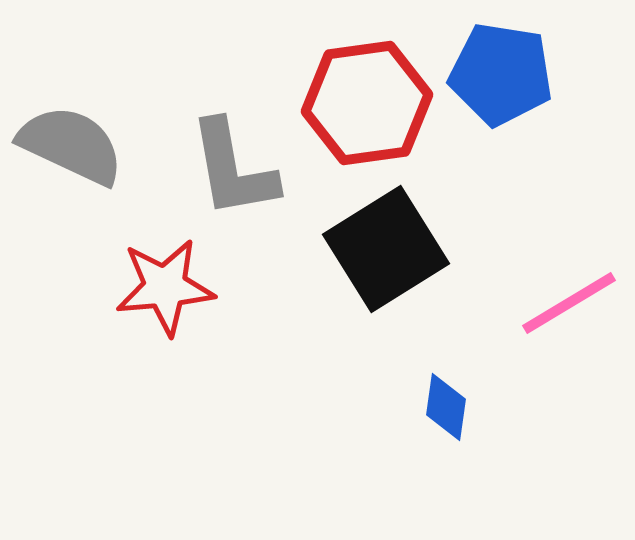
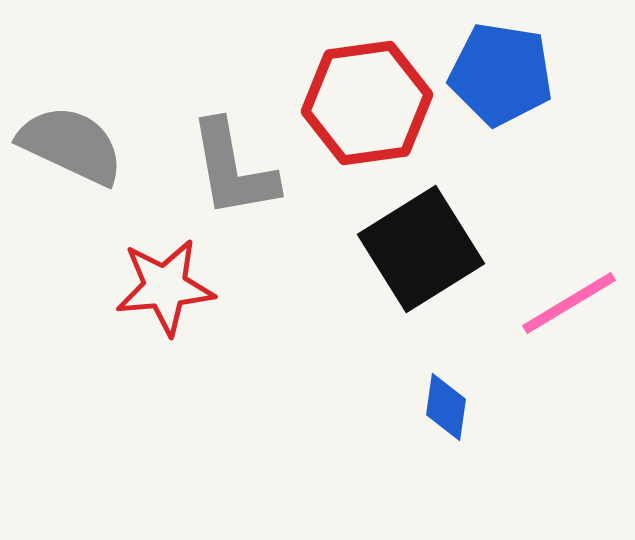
black square: moved 35 px right
